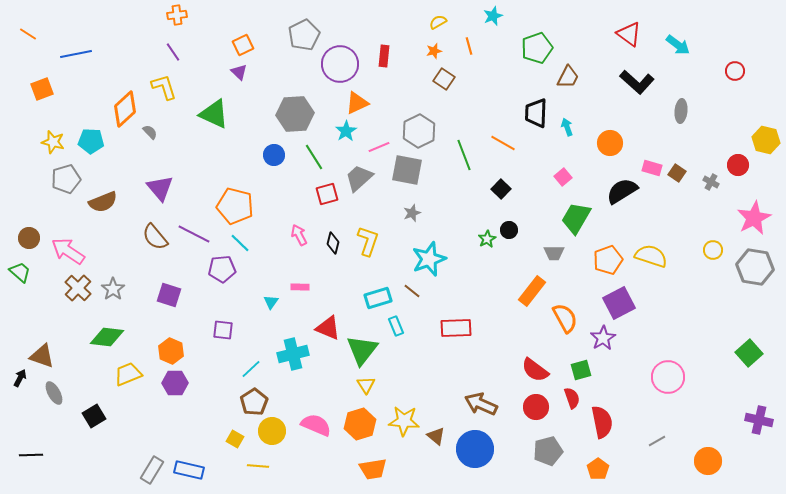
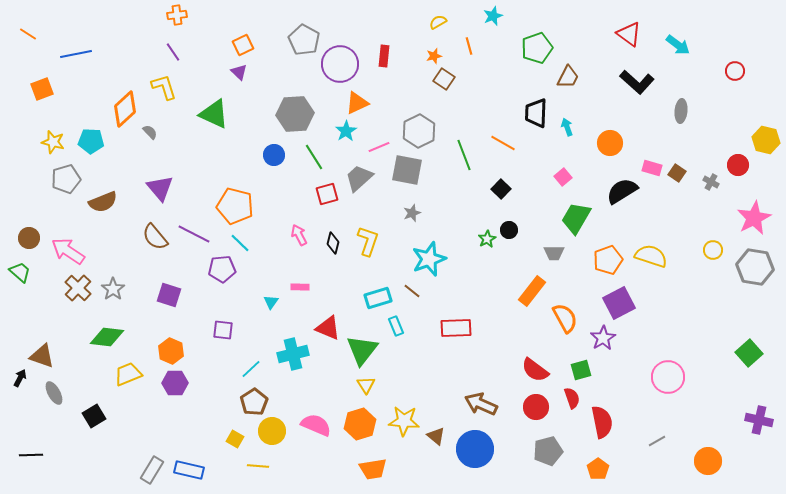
gray pentagon at (304, 35): moved 5 px down; rotated 16 degrees counterclockwise
orange star at (434, 51): moved 5 px down
